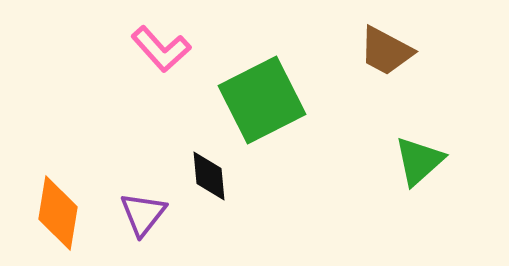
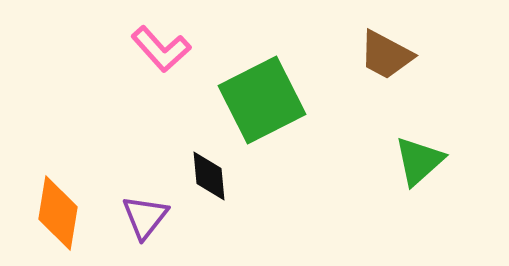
brown trapezoid: moved 4 px down
purple triangle: moved 2 px right, 3 px down
